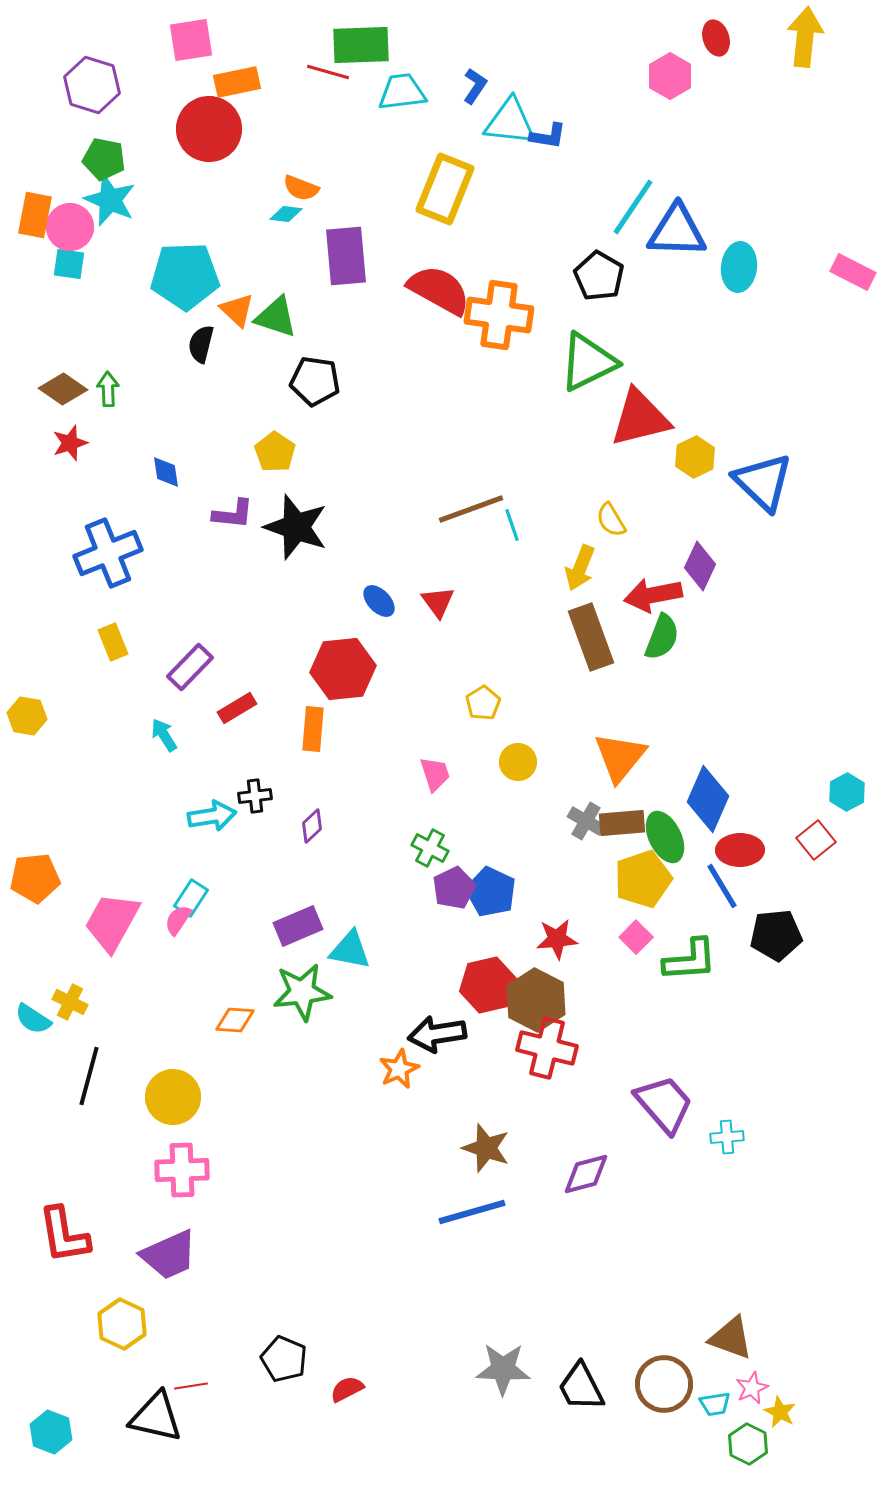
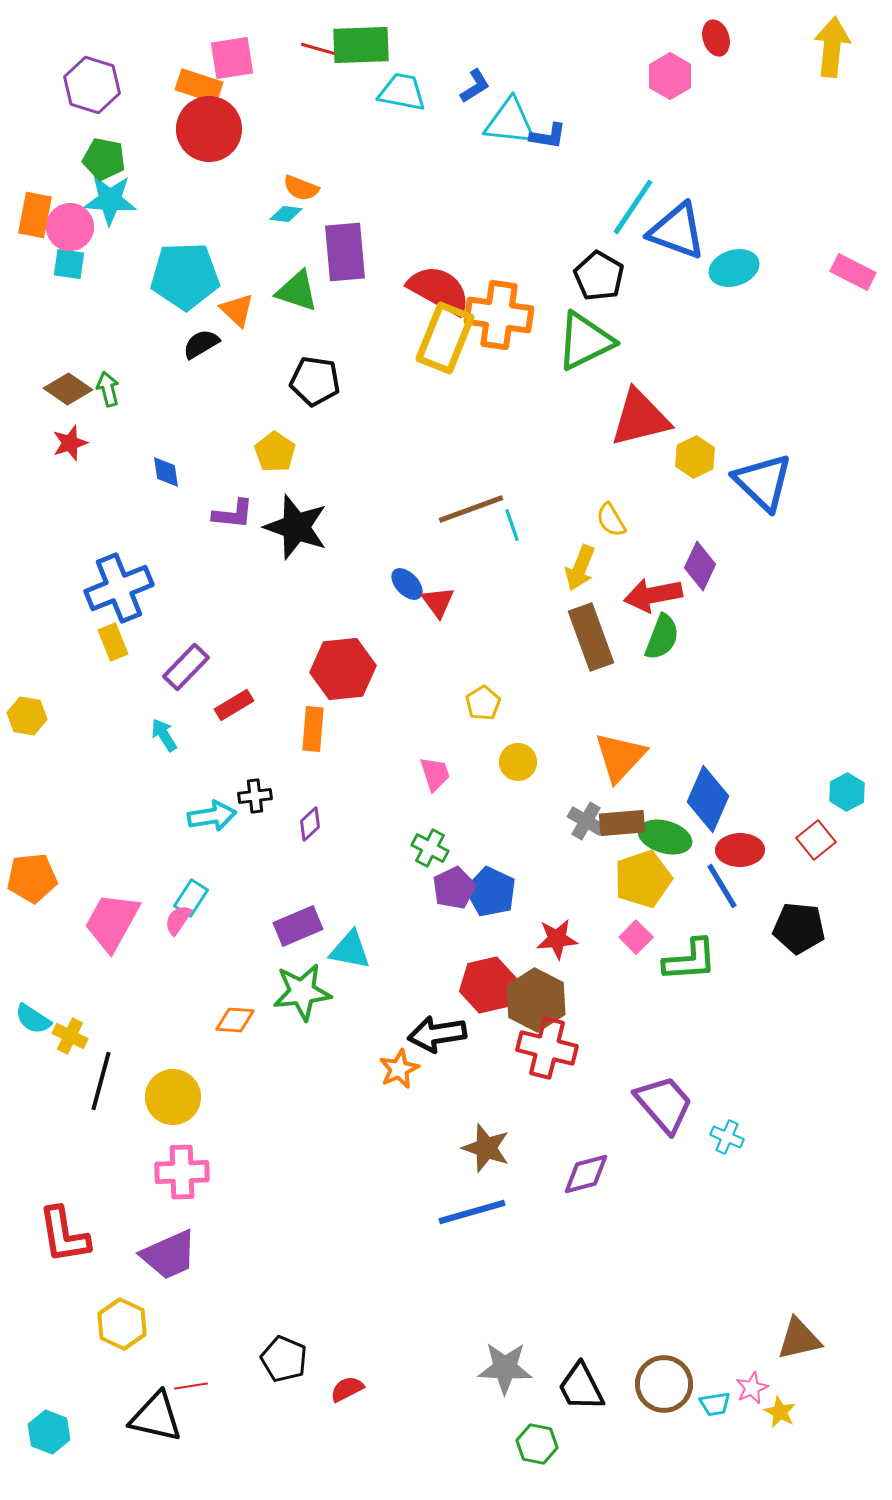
yellow arrow at (805, 37): moved 27 px right, 10 px down
pink square at (191, 40): moved 41 px right, 18 px down
red line at (328, 72): moved 6 px left, 22 px up
orange rectangle at (237, 82): moved 38 px left, 4 px down; rotated 30 degrees clockwise
blue L-shape at (475, 86): rotated 24 degrees clockwise
cyan trapezoid at (402, 92): rotated 18 degrees clockwise
yellow rectangle at (445, 189): moved 149 px down
cyan star at (110, 200): rotated 20 degrees counterclockwise
blue triangle at (677, 231): rotated 18 degrees clockwise
purple rectangle at (346, 256): moved 1 px left, 4 px up
cyan ellipse at (739, 267): moved 5 px left, 1 px down; rotated 66 degrees clockwise
green triangle at (276, 317): moved 21 px right, 26 px up
black semicircle at (201, 344): rotated 45 degrees clockwise
green triangle at (588, 362): moved 3 px left, 21 px up
brown diamond at (63, 389): moved 5 px right
green arrow at (108, 389): rotated 12 degrees counterclockwise
blue cross at (108, 553): moved 11 px right, 35 px down
blue ellipse at (379, 601): moved 28 px right, 17 px up
purple rectangle at (190, 667): moved 4 px left
red rectangle at (237, 708): moved 3 px left, 3 px up
orange triangle at (620, 757): rotated 4 degrees clockwise
purple diamond at (312, 826): moved 2 px left, 2 px up
green ellipse at (665, 837): rotated 48 degrees counterclockwise
orange pentagon at (35, 878): moved 3 px left
black pentagon at (776, 935): moved 23 px right, 7 px up; rotated 12 degrees clockwise
yellow cross at (70, 1002): moved 34 px down
black line at (89, 1076): moved 12 px right, 5 px down
cyan cross at (727, 1137): rotated 28 degrees clockwise
pink cross at (182, 1170): moved 2 px down
brown triangle at (731, 1338): moved 68 px right, 1 px down; rotated 33 degrees counterclockwise
gray star at (503, 1369): moved 2 px right, 1 px up
cyan hexagon at (51, 1432): moved 2 px left
green hexagon at (748, 1444): moved 211 px left; rotated 15 degrees counterclockwise
